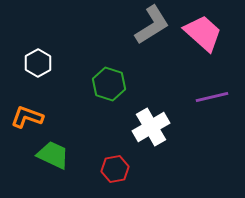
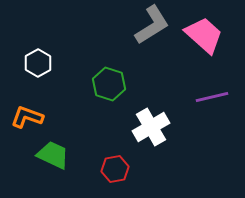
pink trapezoid: moved 1 px right, 2 px down
